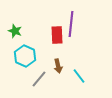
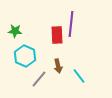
green star: rotated 16 degrees counterclockwise
